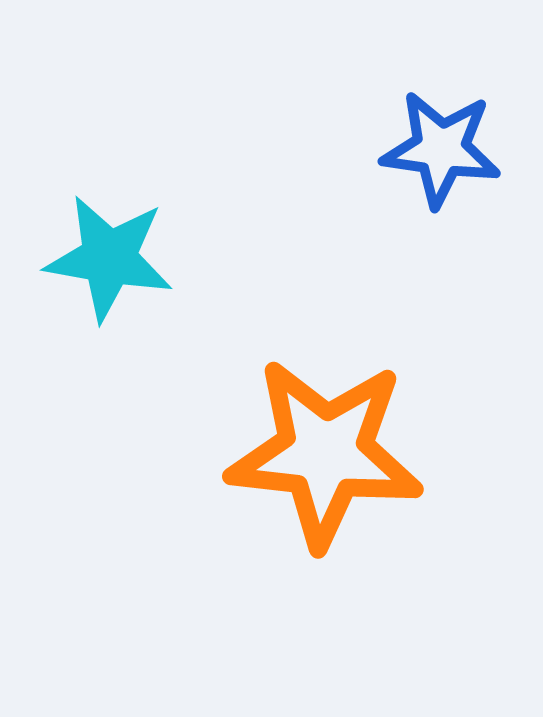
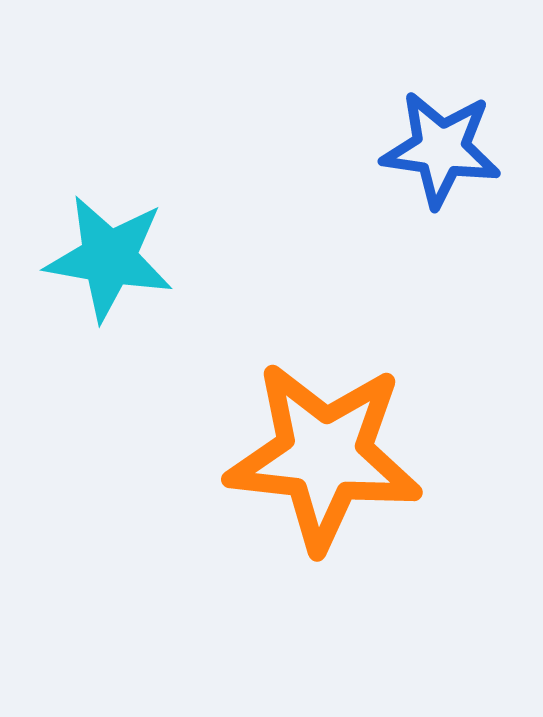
orange star: moved 1 px left, 3 px down
